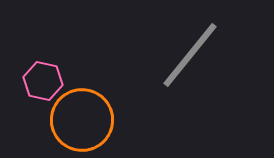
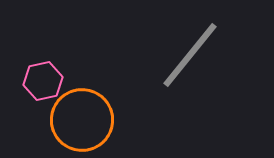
pink hexagon: rotated 24 degrees counterclockwise
